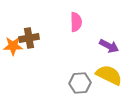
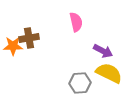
pink semicircle: rotated 12 degrees counterclockwise
purple arrow: moved 6 px left, 5 px down
yellow semicircle: moved 2 px up
